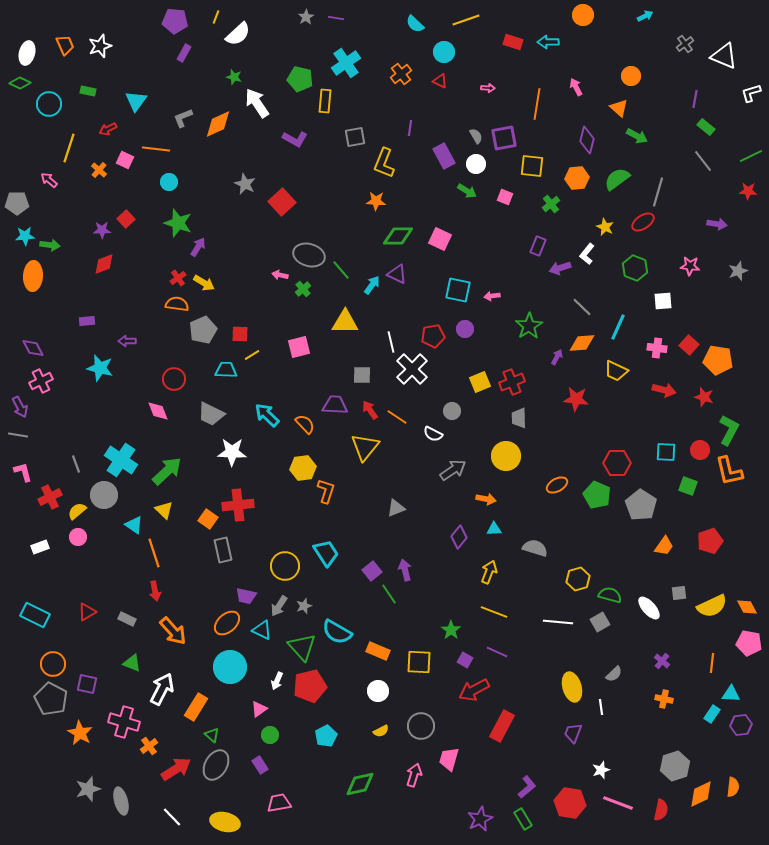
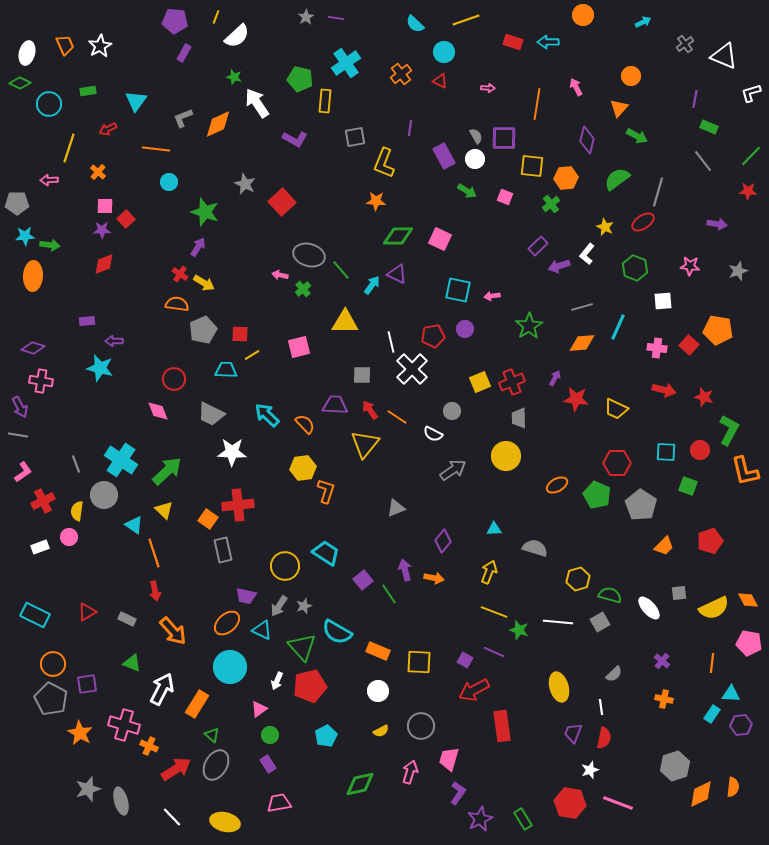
cyan arrow at (645, 16): moved 2 px left, 6 px down
white semicircle at (238, 34): moved 1 px left, 2 px down
white star at (100, 46): rotated 10 degrees counterclockwise
green rectangle at (88, 91): rotated 21 degrees counterclockwise
orange triangle at (619, 108): rotated 30 degrees clockwise
green rectangle at (706, 127): moved 3 px right; rotated 18 degrees counterclockwise
purple square at (504, 138): rotated 12 degrees clockwise
green line at (751, 156): rotated 20 degrees counterclockwise
pink square at (125, 160): moved 20 px left, 46 px down; rotated 24 degrees counterclockwise
white circle at (476, 164): moved 1 px left, 5 px up
orange cross at (99, 170): moved 1 px left, 2 px down
orange hexagon at (577, 178): moved 11 px left
pink arrow at (49, 180): rotated 42 degrees counterclockwise
green star at (178, 223): moved 27 px right, 11 px up
purple rectangle at (538, 246): rotated 24 degrees clockwise
purple arrow at (560, 268): moved 1 px left, 2 px up
red cross at (178, 278): moved 2 px right, 4 px up; rotated 21 degrees counterclockwise
gray line at (582, 307): rotated 60 degrees counterclockwise
purple arrow at (127, 341): moved 13 px left
purple diamond at (33, 348): rotated 45 degrees counterclockwise
purple arrow at (557, 357): moved 2 px left, 21 px down
orange pentagon at (718, 360): moved 30 px up
yellow trapezoid at (616, 371): moved 38 px down
pink cross at (41, 381): rotated 35 degrees clockwise
yellow triangle at (365, 447): moved 3 px up
orange L-shape at (729, 471): moved 16 px right
pink L-shape at (23, 472): rotated 70 degrees clockwise
red cross at (50, 497): moved 7 px left, 4 px down
orange arrow at (486, 499): moved 52 px left, 79 px down
yellow semicircle at (77, 511): rotated 42 degrees counterclockwise
pink circle at (78, 537): moved 9 px left
purple diamond at (459, 537): moved 16 px left, 4 px down
orange trapezoid at (664, 546): rotated 10 degrees clockwise
cyan trapezoid at (326, 553): rotated 24 degrees counterclockwise
purple square at (372, 571): moved 9 px left, 9 px down
yellow semicircle at (712, 606): moved 2 px right, 2 px down
orange diamond at (747, 607): moved 1 px right, 7 px up
green star at (451, 630): moved 68 px right; rotated 18 degrees counterclockwise
purple line at (497, 652): moved 3 px left
purple square at (87, 684): rotated 20 degrees counterclockwise
yellow ellipse at (572, 687): moved 13 px left
orange rectangle at (196, 707): moved 1 px right, 3 px up
pink cross at (124, 722): moved 3 px down
red rectangle at (502, 726): rotated 36 degrees counterclockwise
orange cross at (149, 746): rotated 30 degrees counterclockwise
purple rectangle at (260, 765): moved 8 px right, 1 px up
white star at (601, 770): moved 11 px left
pink arrow at (414, 775): moved 4 px left, 3 px up
purple L-shape at (527, 787): moved 69 px left, 6 px down; rotated 15 degrees counterclockwise
red semicircle at (661, 810): moved 57 px left, 72 px up
